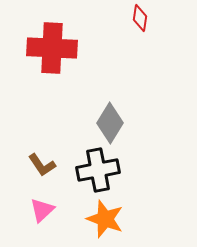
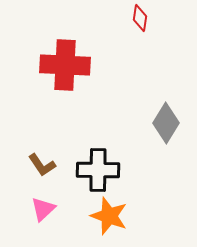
red cross: moved 13 px right, 17 px down
gray diamond: moved 56 px right
black cross: rotated 12 degrees clockwise
pink triangle: moved 1 px right, 1 px up
orange star: moved 4 px right, 3 px up
